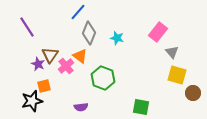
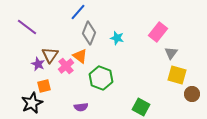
purple line: rotated 20 degrees counterclockwise
gray triangle: moved 1 px left, 1 px down; rotated 16 degrees clockwise
green hexagon: moved 2 px left
brown circle: moved 1 px left, 1 px down
black star: moved 2 px down; rotated 10 degrees counterclockwise
green square: rotated 18 degrees clockwise
